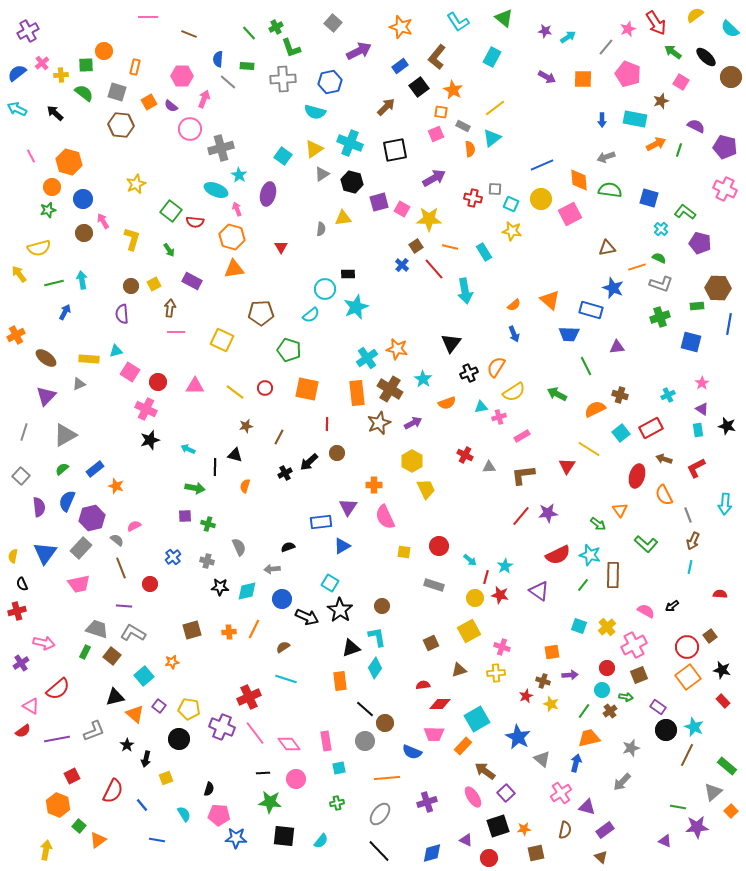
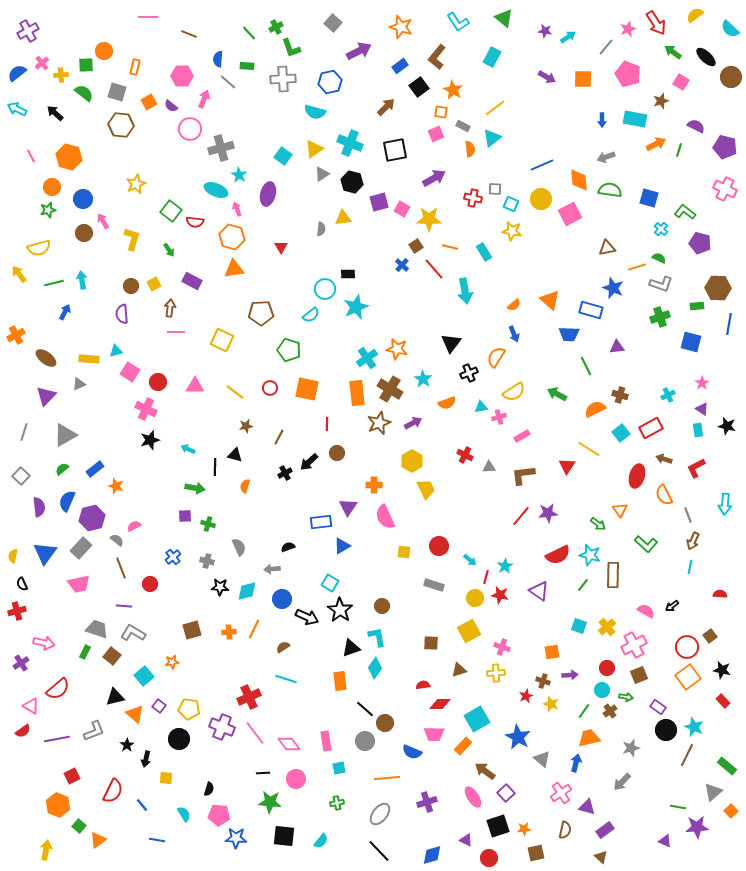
orange hexagon at (69, 162): moved 5 px up
orange semicircle at (496, 367): moved 10 px up
red circle at (265, 388): moved 5 px right
brown square at (431, 643): rotated 28 degrees clockwise
yellow square at (166, 778): rotated 24 degrees clockwise
blue diamond at (432, 853): moved 2 px down
